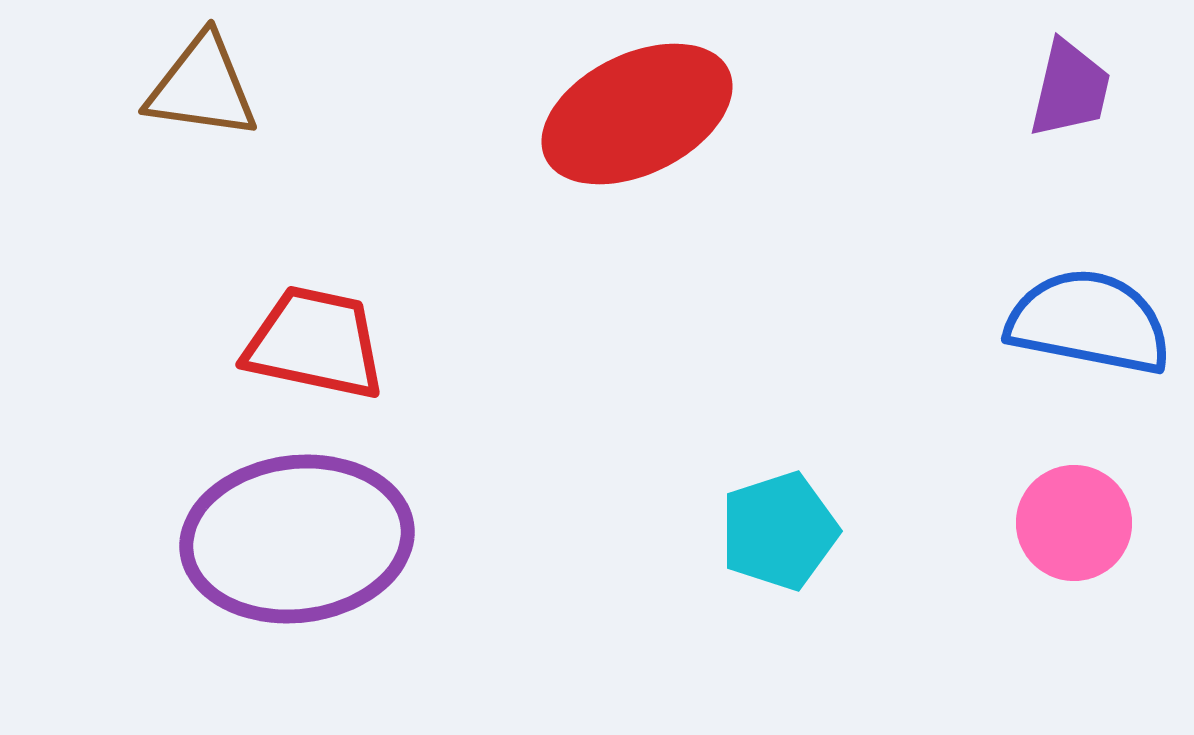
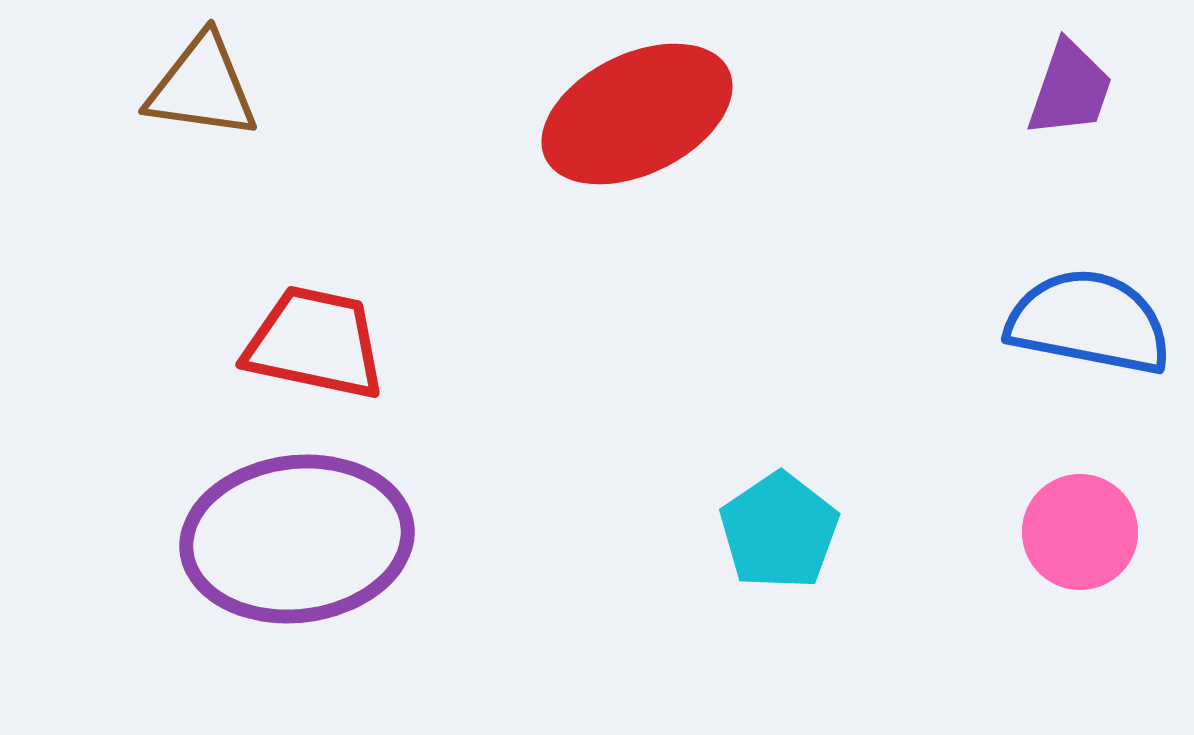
purple trapezoid: rotated 6 degrees clockwise
pink circle: moved 6 px right, 9 px down
cyan pentagon: rotated 16 degrees counterclockwise
